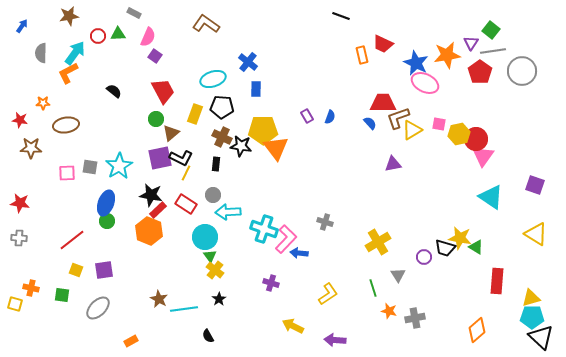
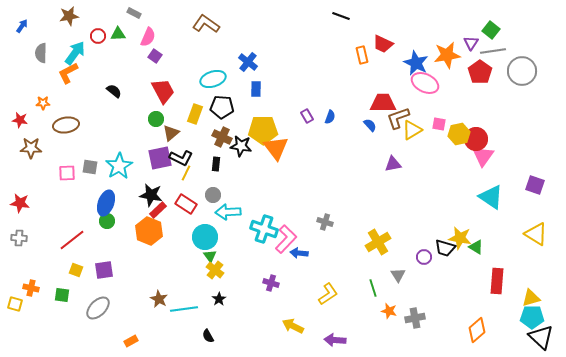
blue semicircle at (370, 123): moved 2 px down
